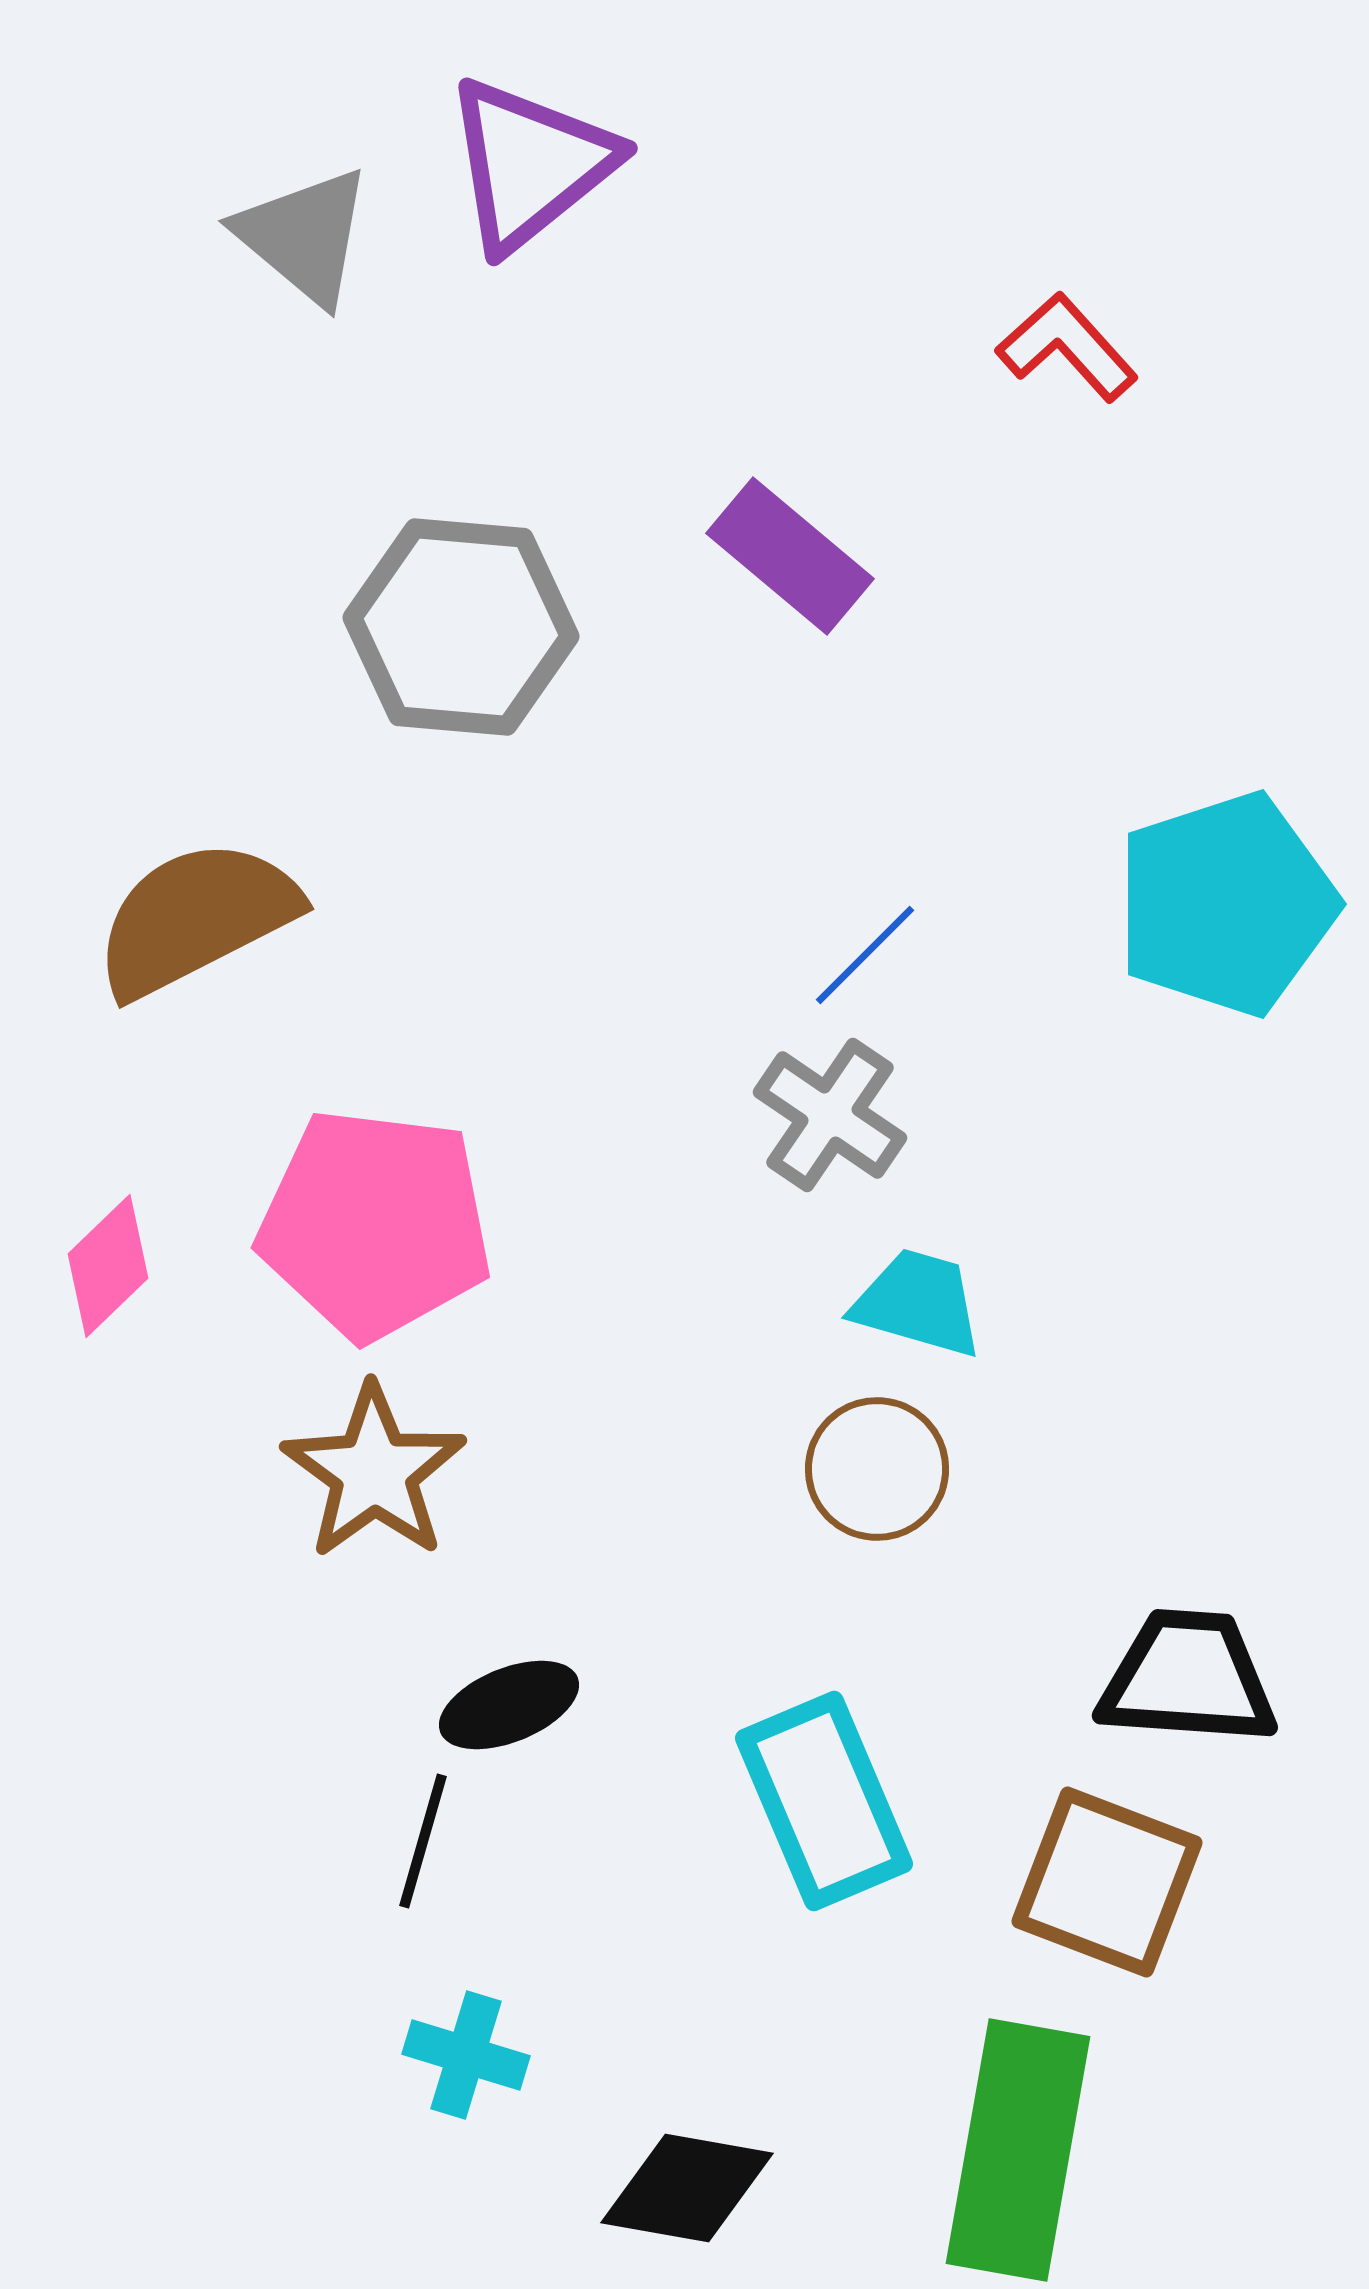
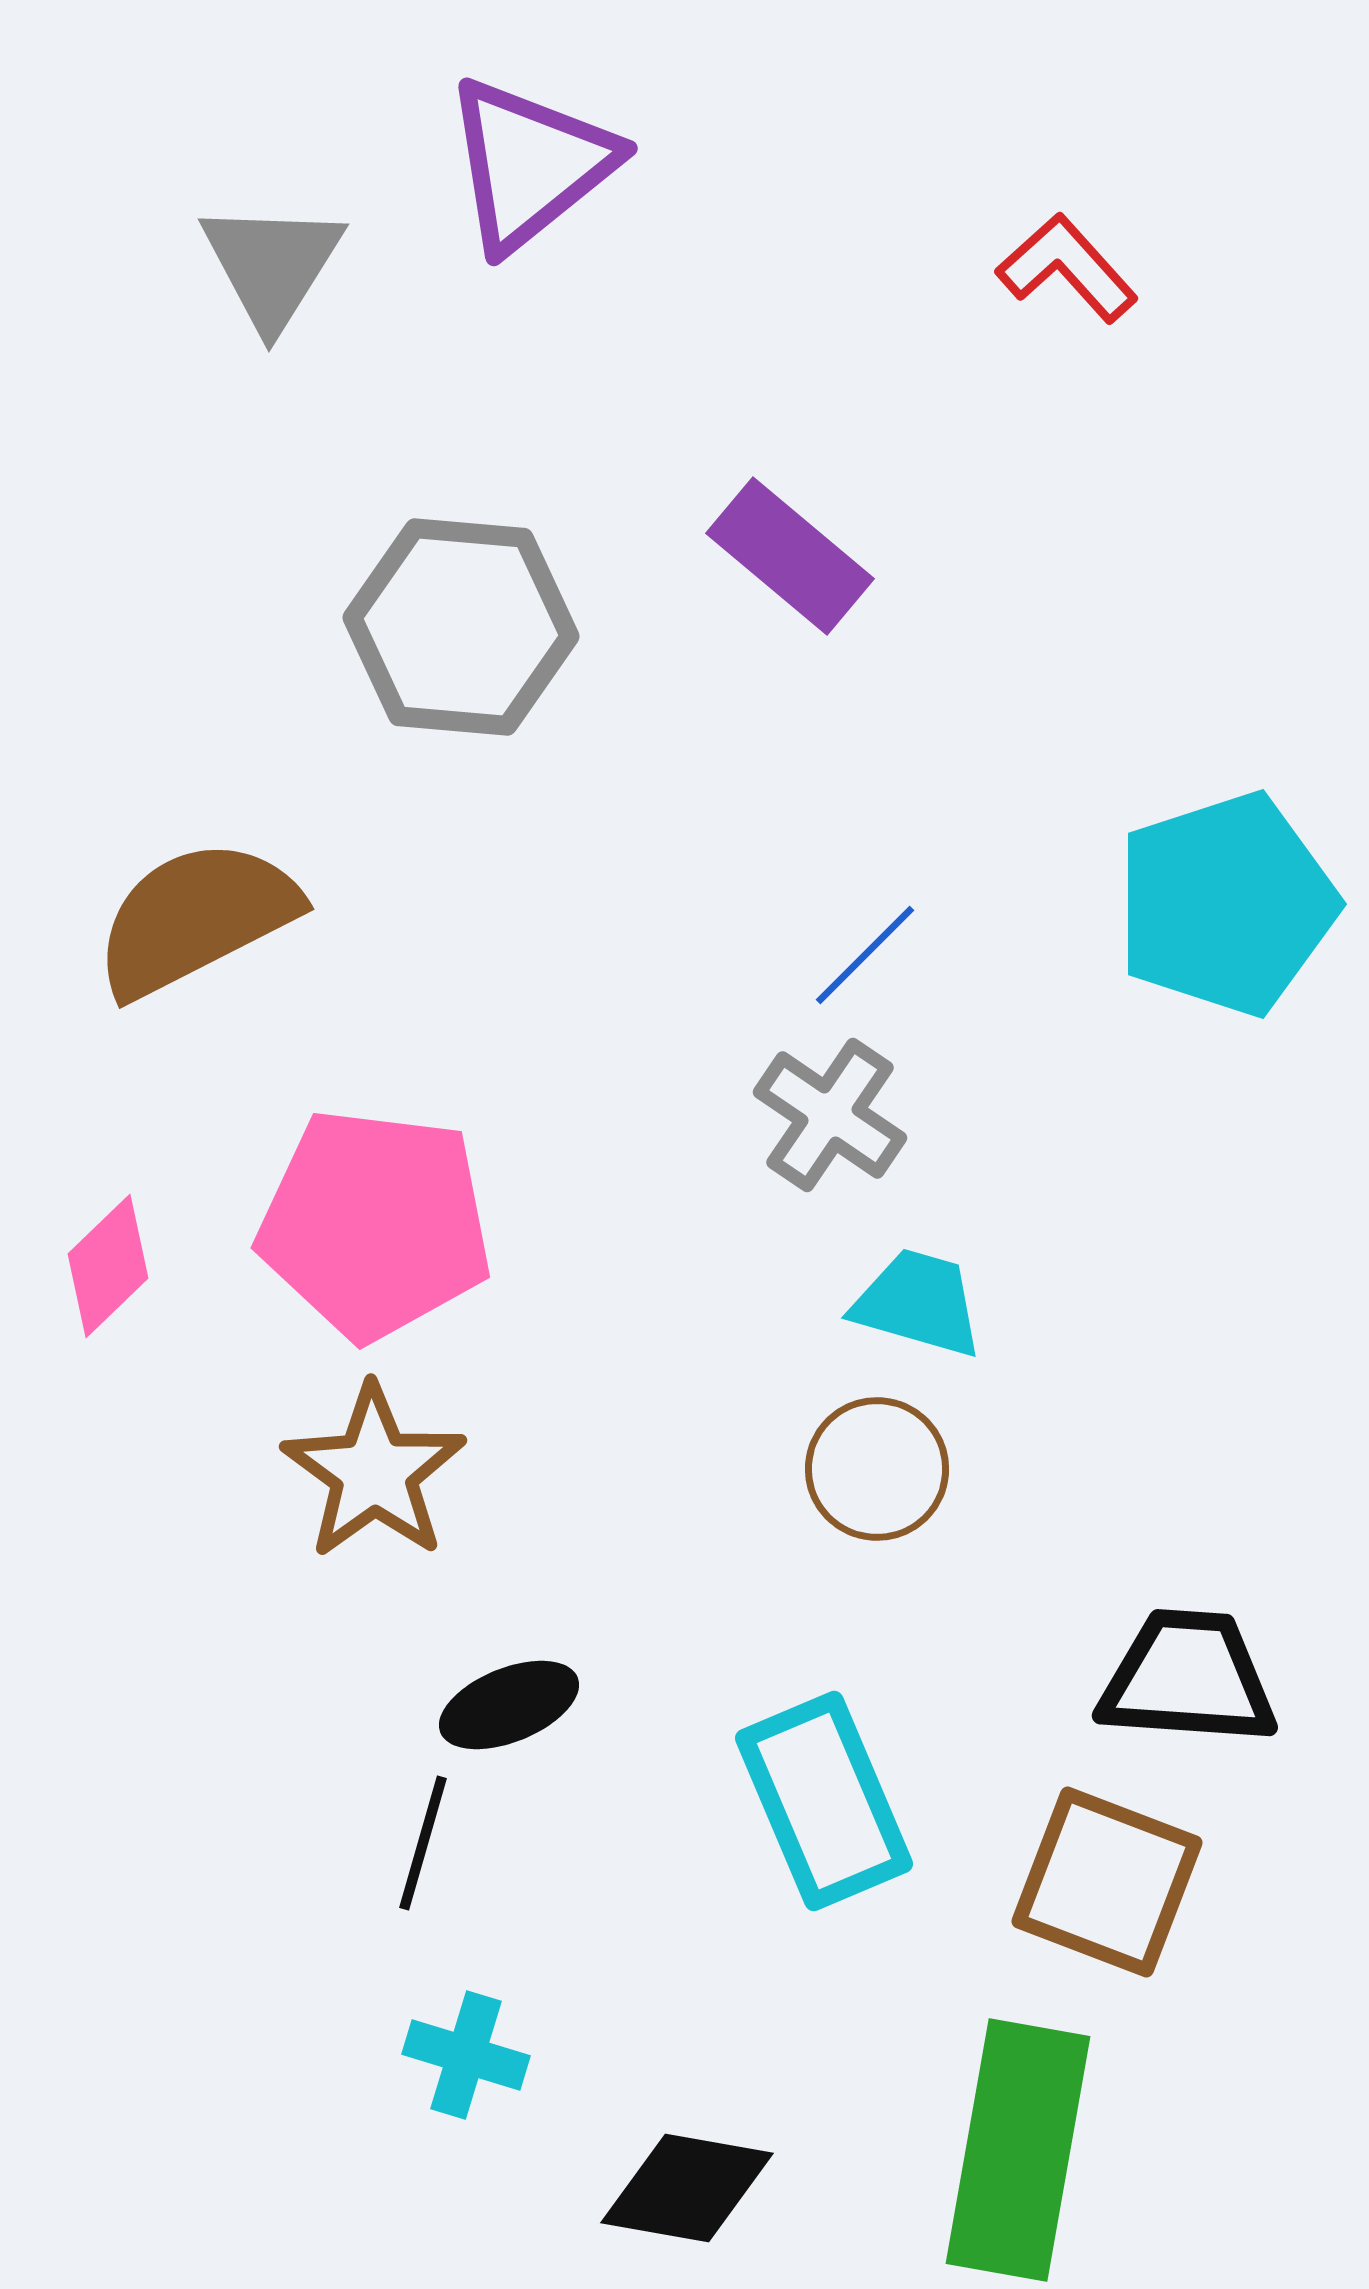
gray triangle: moved 32 px left, 29 px down; rotated 22 degrees clockwise
red L-shape: moved 79 px up
black line: moved 2 px down
